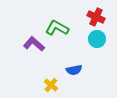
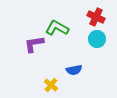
purple L-shape: rotated 50 degrees counterclockwise
